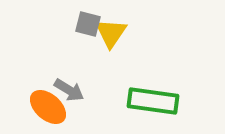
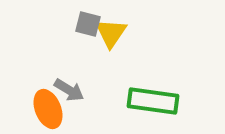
orange ellipse: moved 2 px down; rotated 27 degrees clockwise
